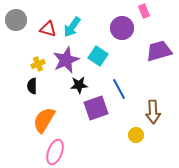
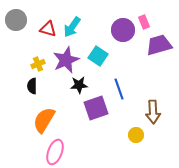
pink rectangle: moved 11 px down
purple circle: moved 1 px right, 2 px down
purple trapezoid: moved 6 px up
blue line: rotated 10 degrees clockwise
